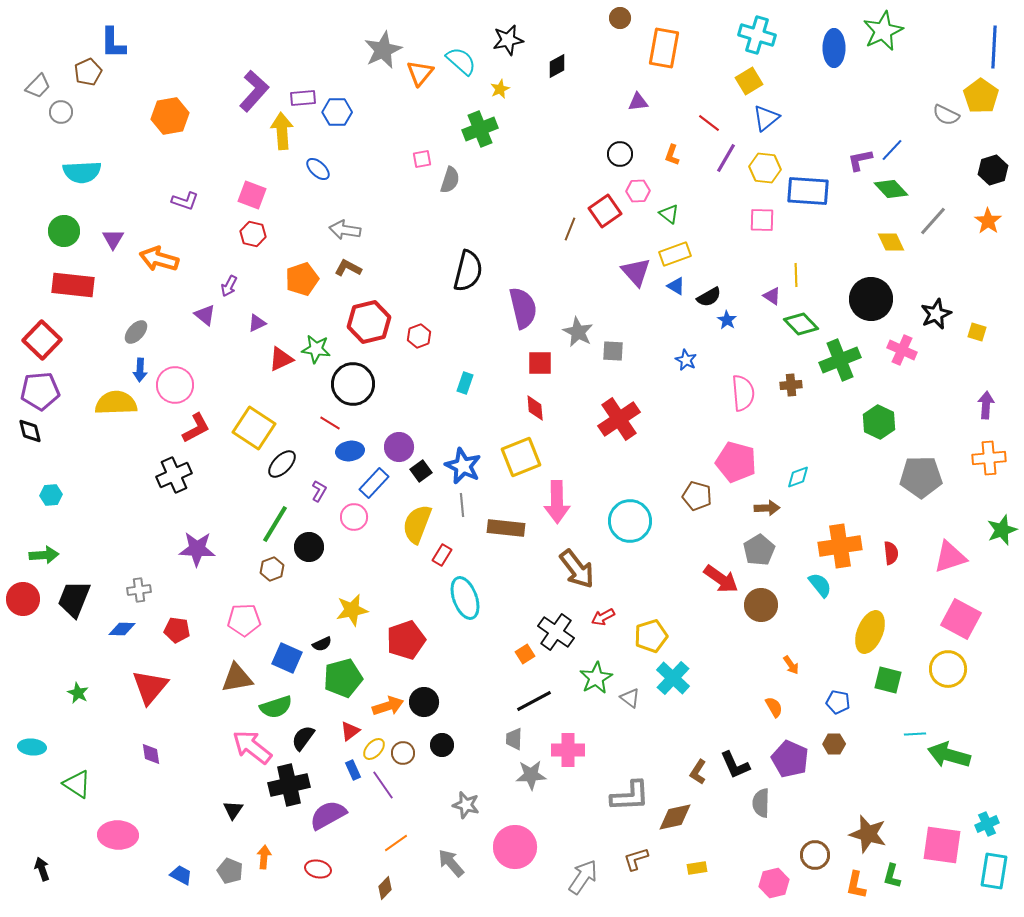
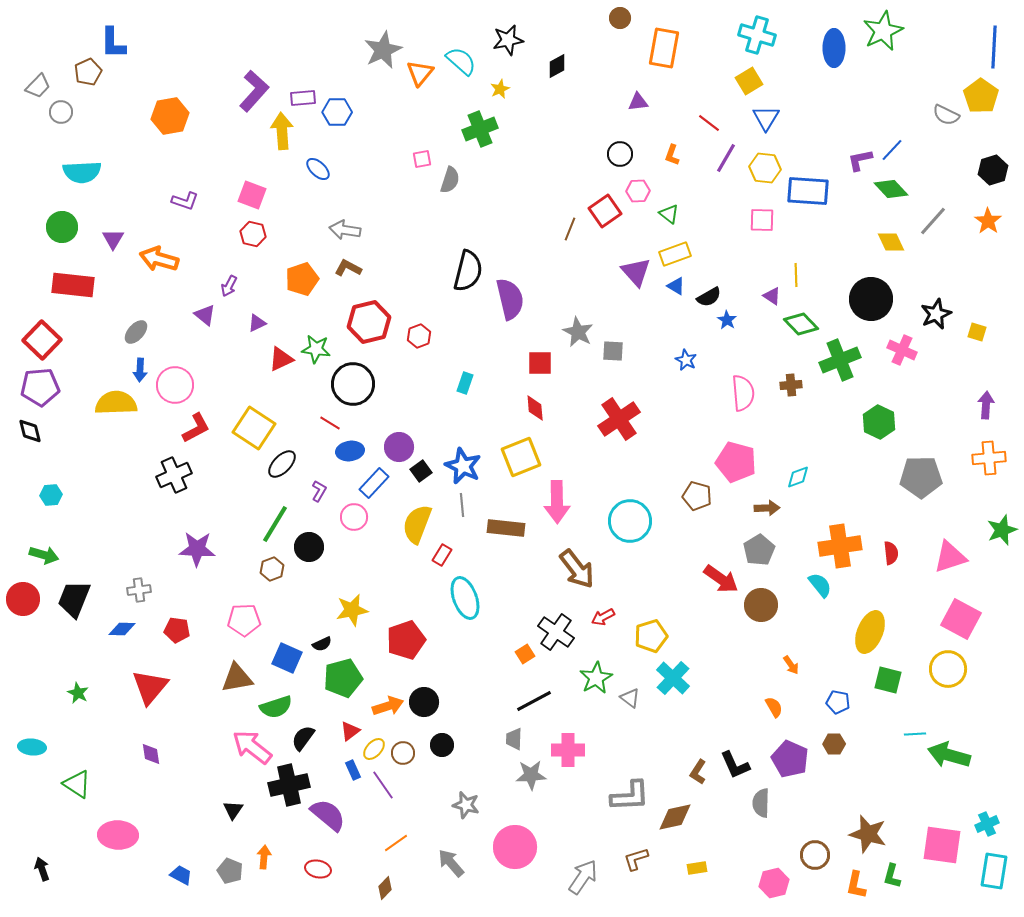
blue triangle at (766, 118): rotated 20 degrees counterclockwise
green circle at (64, 231): moved 2 px left, 4 px up
purple semicircle at (523, 308): moved 13 px left, 9 px up
purple pentagon at (40, 391): moved 4 px up
green arrow at (44, 555): rotated 20 degrees clockwise
purple semicircle at (328, 815): rotated 69 degrees clockwise
